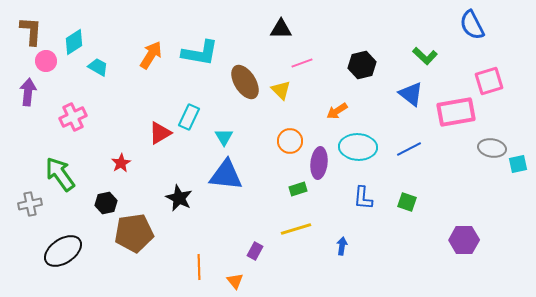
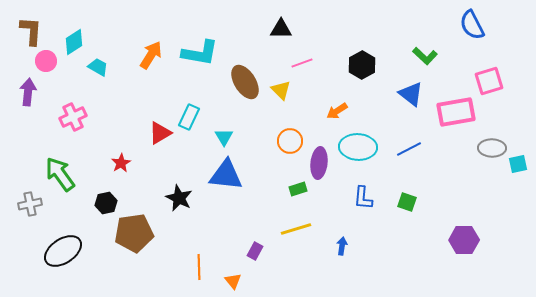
black hexagon at (362, 65): rotated 16 degrees counterclockwise
gray ellipse at (492, 148): rotated 8 degrees counterclockwise
orange triangle at (235, 281): moved 2 px left
